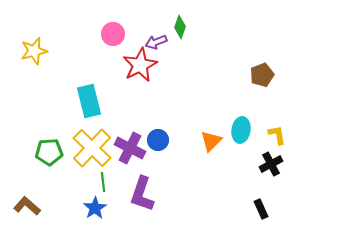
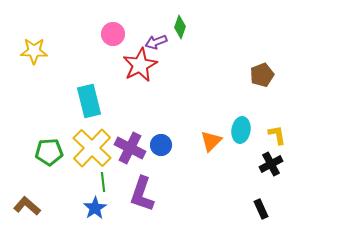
yellow star: rotated 16 degrees clockwise
blue circle: moved 3 px right, 5 px down
